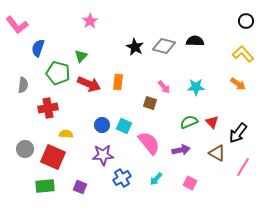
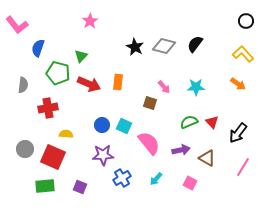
black semicircle: moved 3 px down; rotated 54 degrees counterclockwise
brown triangle: moved 10 px left, 5 px down
